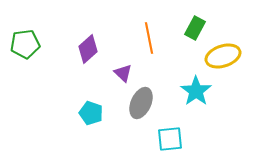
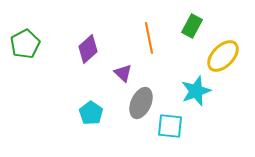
green rectangle: moved 3 px left, 2 px up
green pentagon: rotated 20 degrees counterclockwise
yellow ellipse: rotated 28 degrees counterclockwise
cyan star: rotated 16 degrees clockwise
cyan pentagon: rotated 15 degrees clockwise
cyan square: moved 13 px up; rotated 12 degrees clockwise
